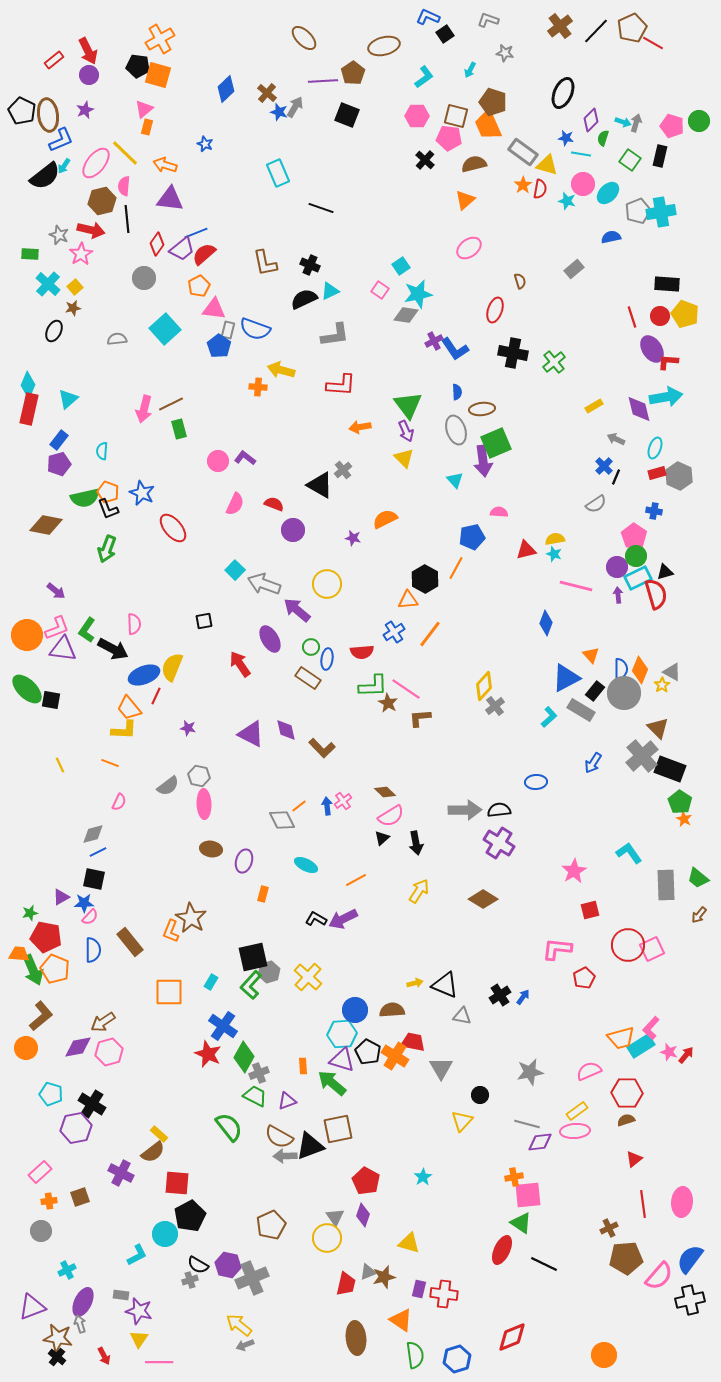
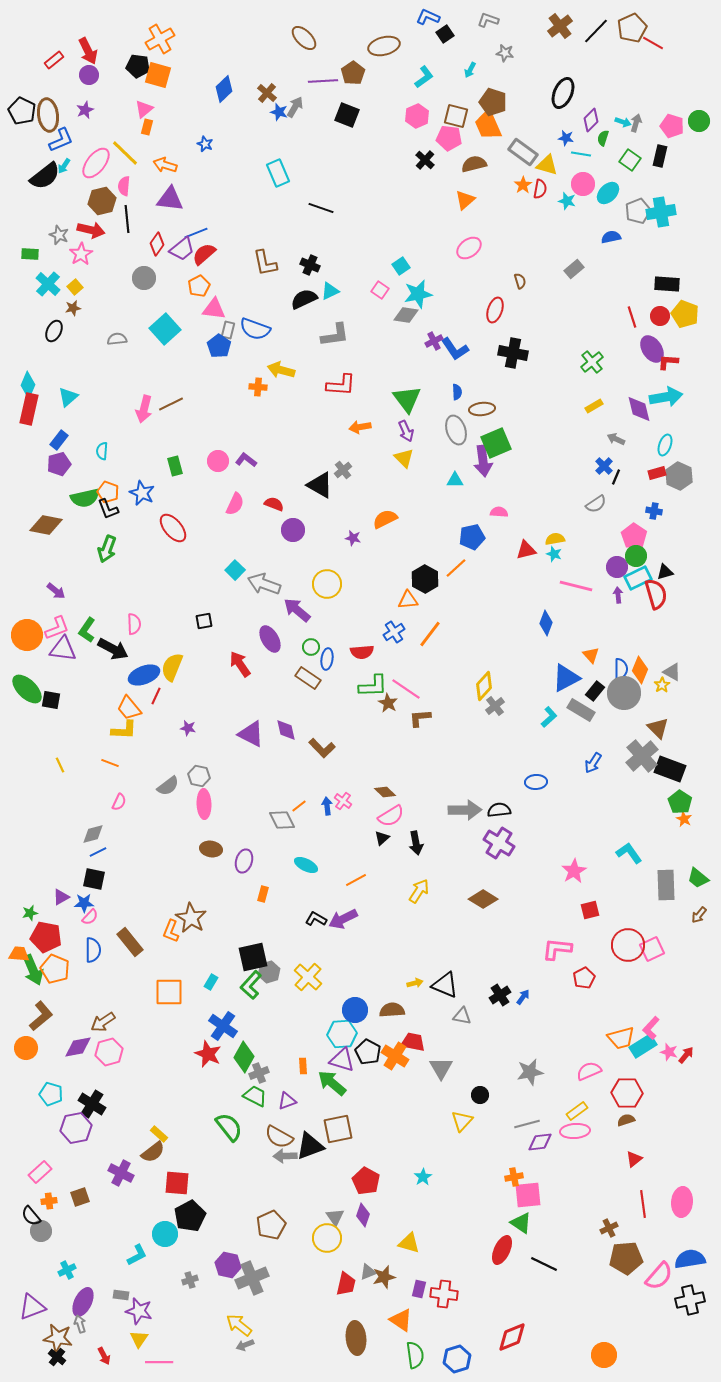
blue diamond at (226, 89): moved 2 px left
pink hexagon at (417, 116): rotated 25 degrees counterclockwise
green cross at (554, 362): moved 38 px right
cyan triangle at (68, 399): moved 2 px up
green triangle at (408, 405): moved 1 px left, 6 px up
green rectangle at (179, 429): moved 4 px left, 37 px down
cyan ellipse at (655, 448): moved 10 px right, 3 px up
purple L-shape at (245, 458): moved 1 px right, 2 px down
cyan triangle at (455, 480): rotated 48 degrees counterclockwise
orange line at (456, 568): rotated 20 degrees clockwise
pink cross at (343, 801): rotated 18 degrees counterclockwise
cyan rectangle at (641, 1046): moved 2 px right
gray line at (527, 1124): rotated 30 degrees counterclockwise
blue semicircle at (690, 1259): rotated 44 degrees clockwise
black semicircle at (198, 1265): moved 167 px left, 49 px up; rotated 20 degrees clockwise
